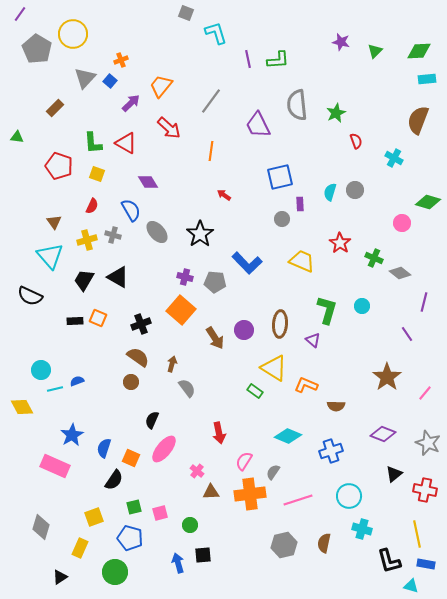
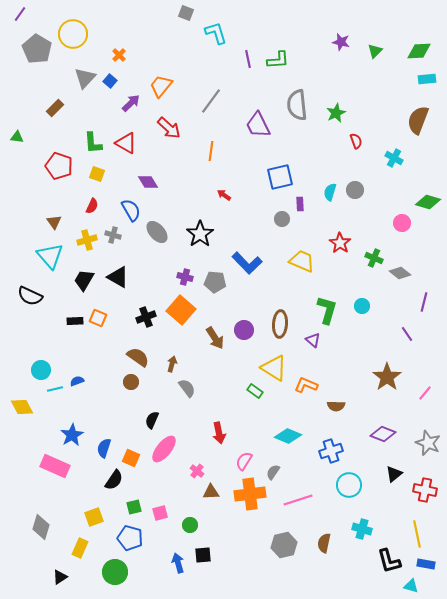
orange cross at (121, 60): moved 2 px left, 5 px up; rotated 24 degrees counterclockwise
black cross at (141, 324): moved 5 px right, 7 px up
cyan circle at (349, 496): moved 11 px up
